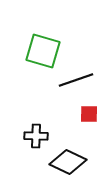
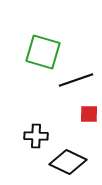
green square: moved 1 px down
